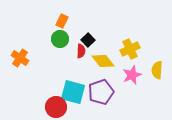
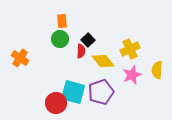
orange rectangle: rotated 32 degrees counterclockwise
red circle: moved 4 px up
